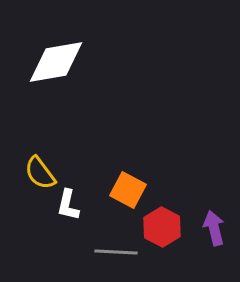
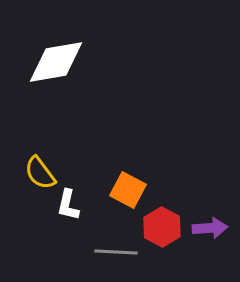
purple arrow: moved 4 px left; rotated 100 degrees clockwise
